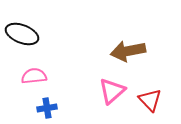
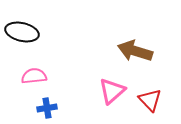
black ellipse: moved 2 px up; rotated 8 degrees counterclockwise
brown arrow: moved 7 px right; rotated 28 degrees clockwise
